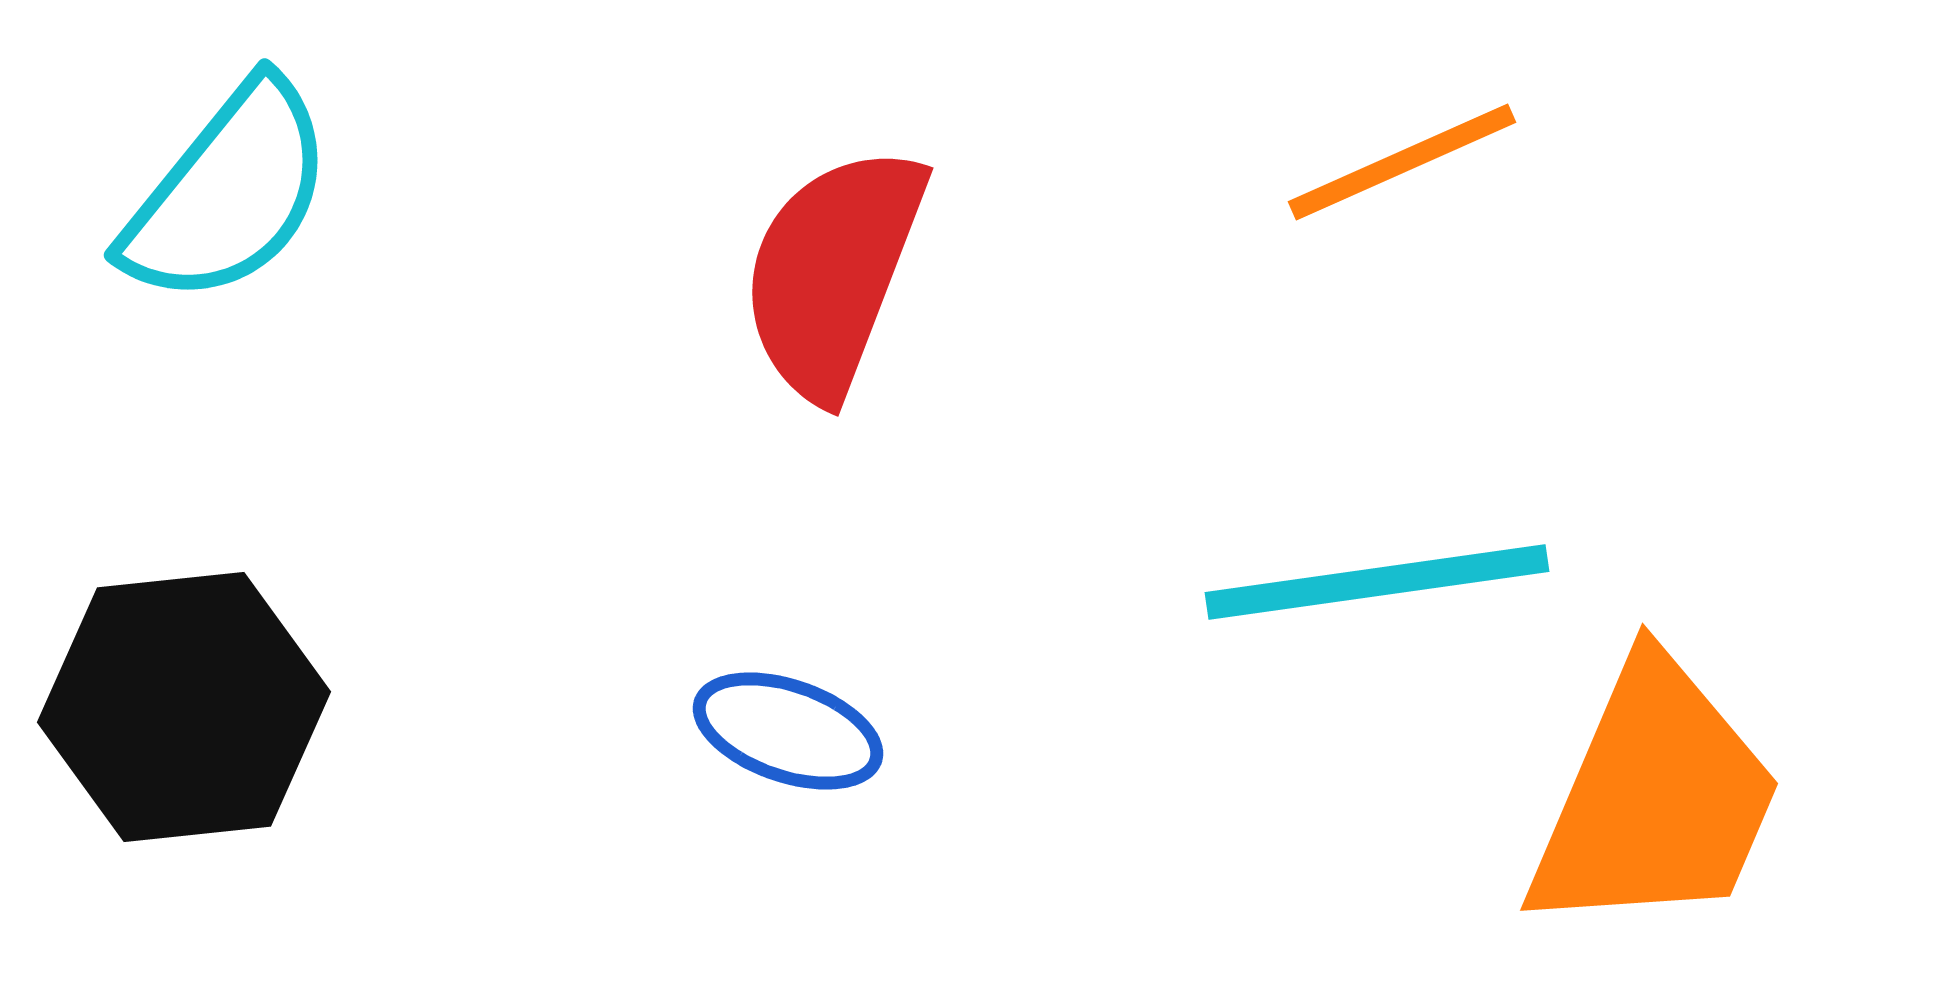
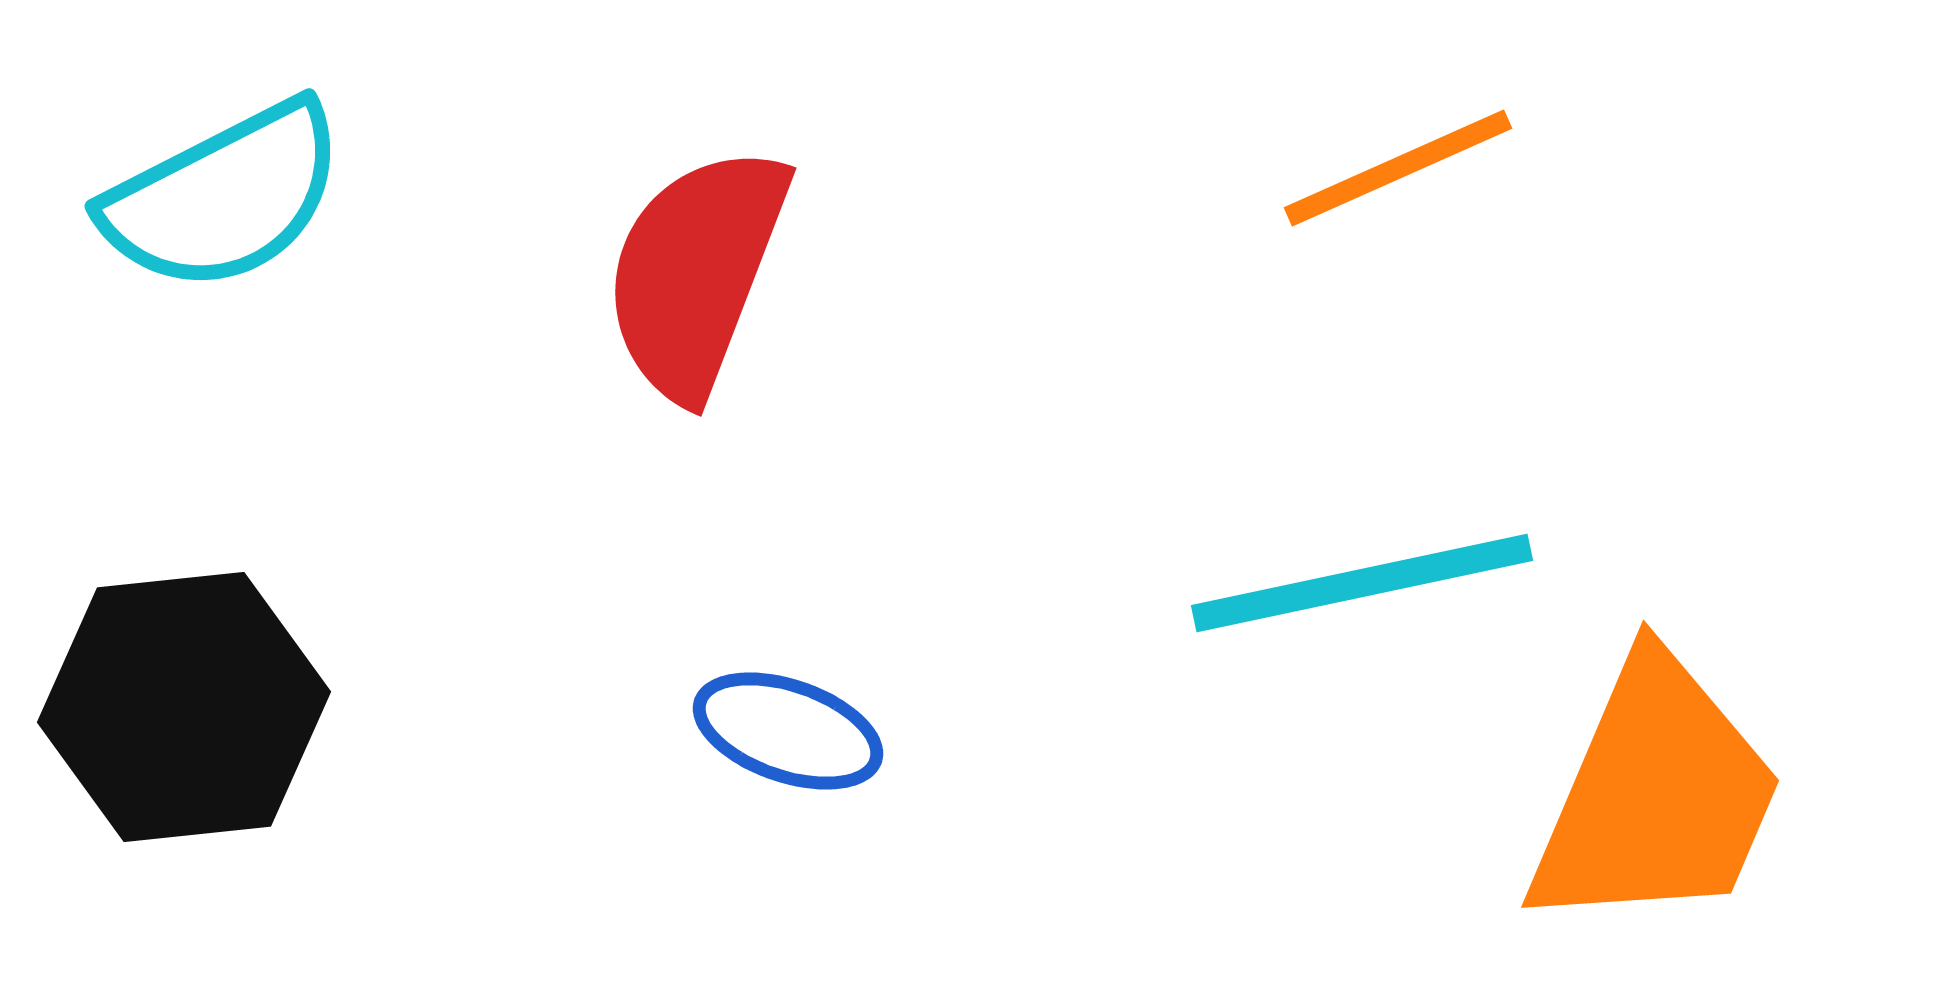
orange line: moved 4 px left, 6 px down
cyan semicircle: moved 4 px left, 4 px down; rotated 24 degrees clockwise
red semicircle: moved 137 px left
cyan line: moved 15 px left, 1 px down; rotated 4 degrees counterclockwise
orange trapezoid: moved 1 px right, 3 px up
